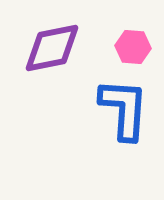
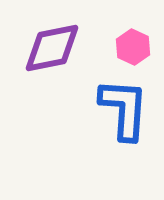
pink hexagon: rotated 20 degrees clockwise
